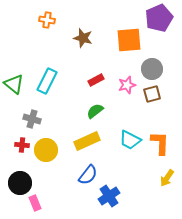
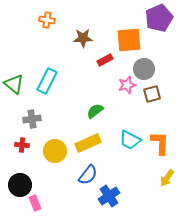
brown star: rotated 18 degrees counterclockwise
gray circle: moved 8 px left
red rectangle: moved 9 px right, 20 px up
gray cross: rotated 24 degrees counterclockwise
yellow rectangle: moved 1 px right, 2 px down
yellow circle: moved 9 px right, 1 px down
black circle: moved 2 px down
